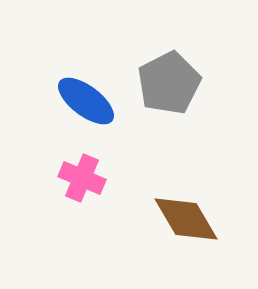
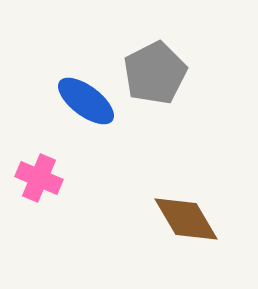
gray pentagon: moved 14 px left, 10 px up
pink cross: moved 43 px left
